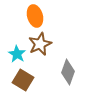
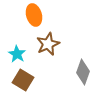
orange ellipse: moved 1 px left, 1 px up
brown star: moved 8 px right
gray diamond: moved 15 px right
